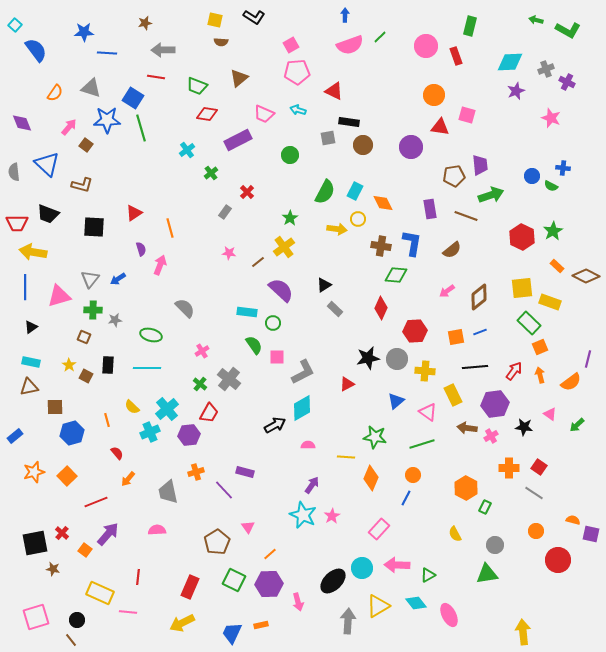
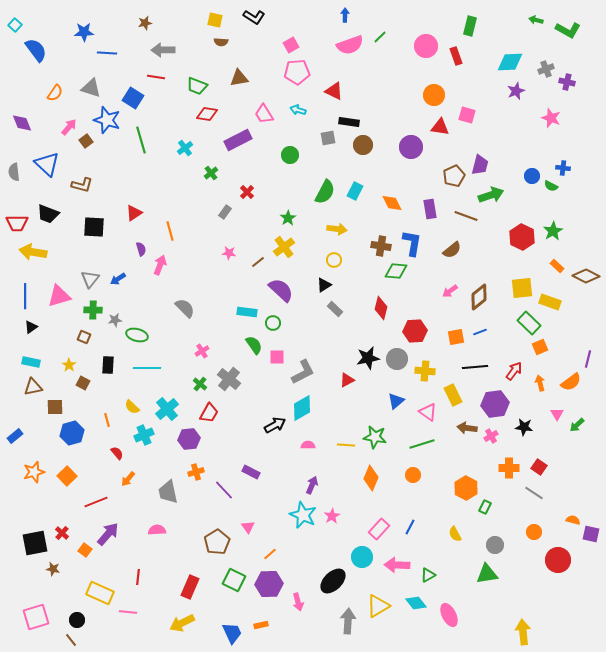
brown triangle at (239, 78): rotated 30 degrees clockwise
purple cross at (567, 82): rotated 14 degrees counterclockwise
pink trapezoid at (264, 114): rotated 35 degrees clockwise
blue star at (107, 120): rotated 20 degrees clockwise
green line at (141, 128): moved 12 px down
brown square at (86, 145): moved 4 px up; rotated 16 degrees clockwise
cyan cross at (187, 150): moved 2 px left, 2 px up
purple trapezoid at (480, 165): rotated 20 degrees clockwise
brown pentagon at (454, 176): rotated 15 degrees counterclockwise
orange diamond at (383, 203): moved 9 px right
green star at (290, 218): moved 2 px left
yellow circle at (358, 219): moved 24 px left, 41 px down
orange line at (170, 228): moved 3 px down
green diamond at (396, 275): moved 4 px up
blue line at (25, 287): moved 9 px down
pink arrow at (447, 291): moved 3 px right
red diamond at (381, 308): rotated 10 degrees counterclockwise
green ellipse at (151, 335): moved 14 px left
orange arrow at (540, 375): moved 8 px down
brown square at (86, 376): moved 3 px left, 7 px down
red triangle at (347, 384): moved 4 px up
brown triangle at (29, 387): moved 4 px right
pink triangle at (550, 414): moved 7 px right; rotated 24 degrees clockwise
cyan cross at (150, 432): moved 6 px left, 3 px down
purple hexagon at (189, 435): moved 4 px down
yellow line at (346, 457): moved 12 px up
purple rectangle at (245, 472): moved 6 px right; rotated 12 degrees clockwise
purple arrow at (312, 485): rotated 12 degrees counterclockwise
blue line at (406, 498): moved 4 px right, 29 px down
orange circle at (536, 531): moved 2 px left, 1 px down
cyan circle at (362, 568): moved 11 px up
blue trapezoid at (232, 633): rotated 130 degrees clockwise
